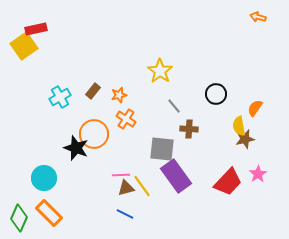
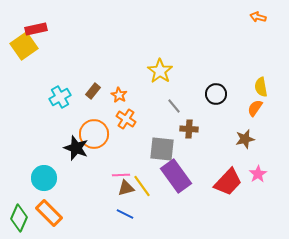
orange star: rotated 28 degrees counterclockwise
yellow semicircle: moved 22 px right, 39 px up
